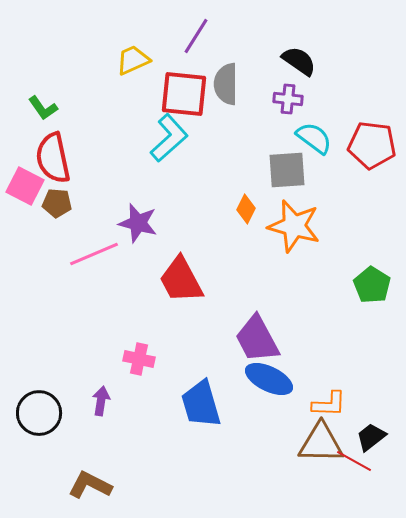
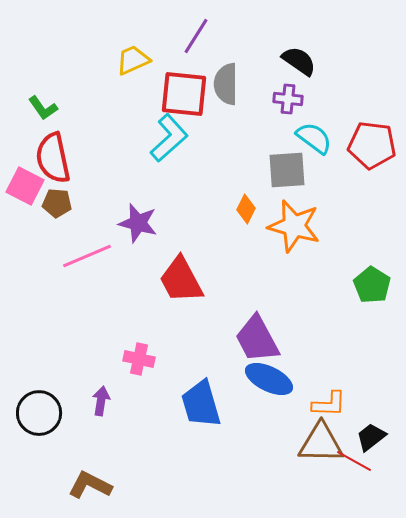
pink line: moved 7 px left, 2 px down
